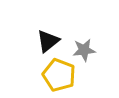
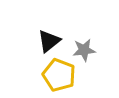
black triangle: moved 1 px right
